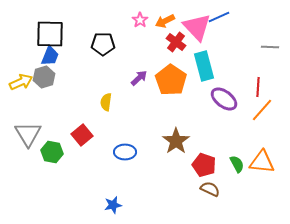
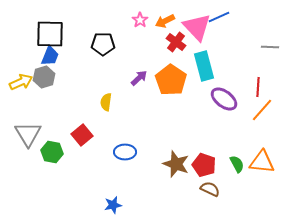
brown star: moved 23 px down; rotated 16 degrees counterclockwise
